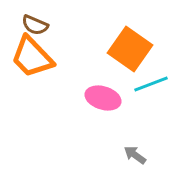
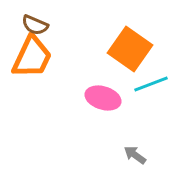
orange trapezoid: rotated 111 degrees counterclockwise
